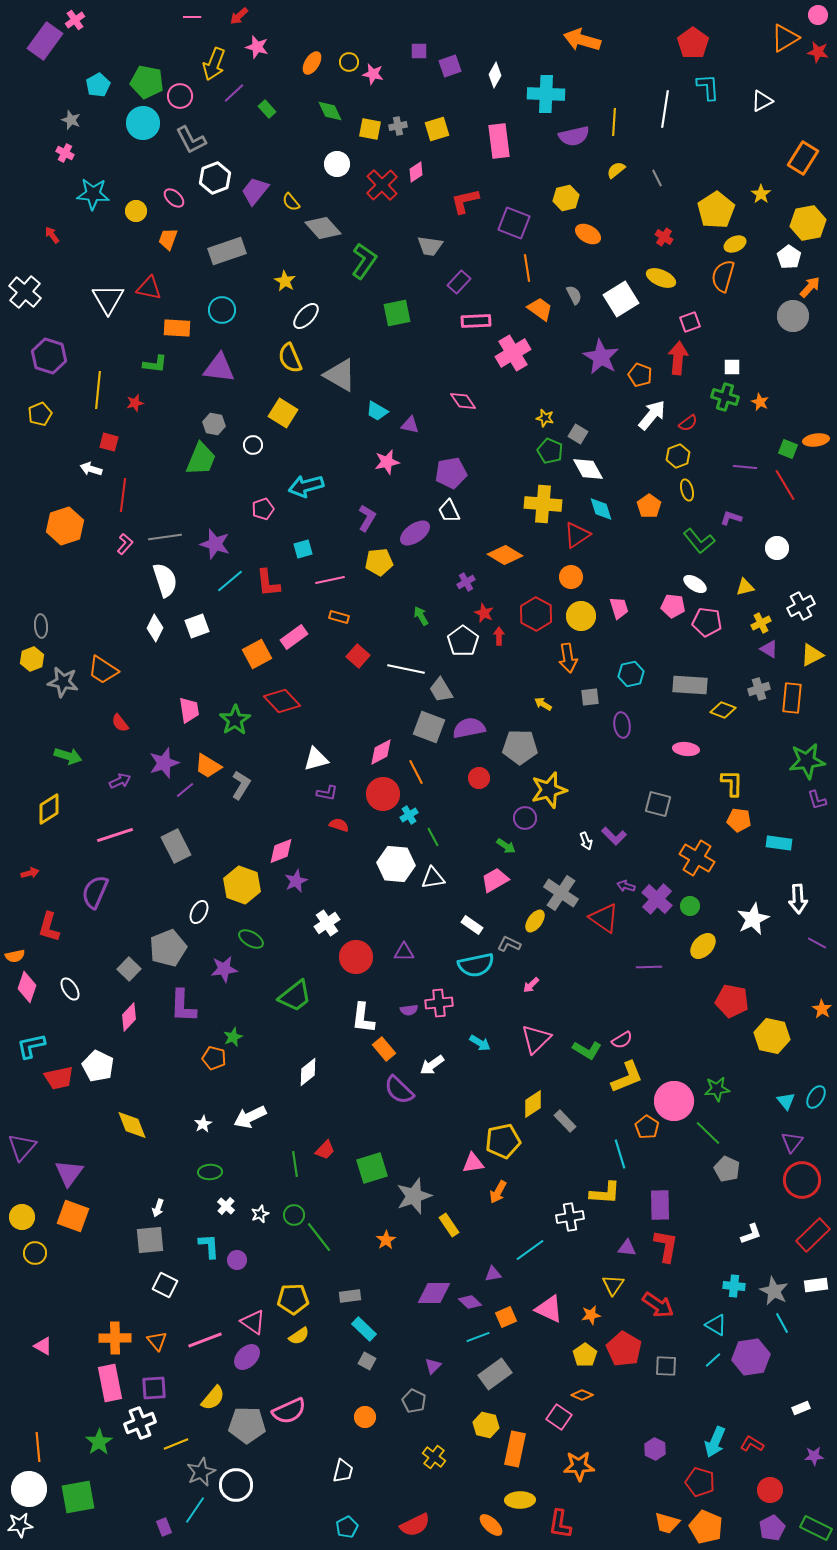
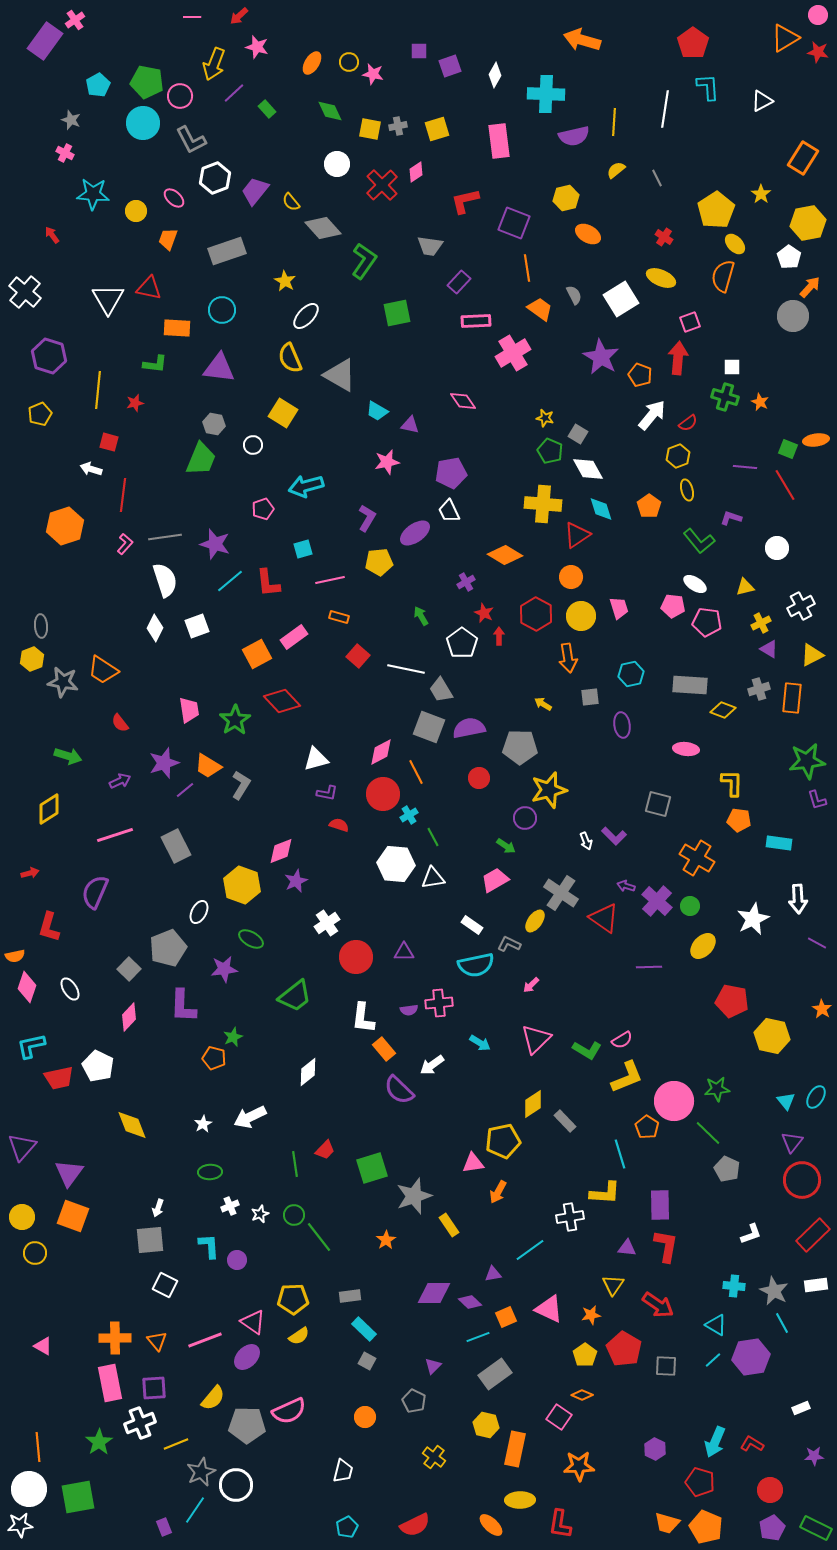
yellow ellipse at (735, 244): rotated 70 degrees clockwise
white pentagon at (463, 641): moved 1 px left, 2 px down
purple cross at (657, 899): moved 2 px down
white cross at (226, 1206): moved 4 px right; rotated 24 degrees clockwise
